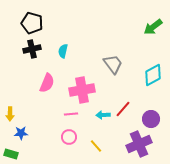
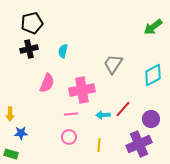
black pentagon: rotated 30 degrees counterclockwise
black cross: moved 3 px left
gray trapezoid: rotated 110 degrees counterclockwise
yellow line: moved 3 px right, 1 px up; rotated 48 degrees clockwise
